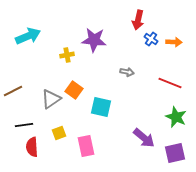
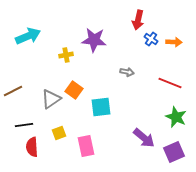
yellow cross: moved 1 px left
cyan square: rotated 20 degrees counterclockwise
purple square: moved 1 px left, 1 px up; rotated 10 degrees counterclockwise
